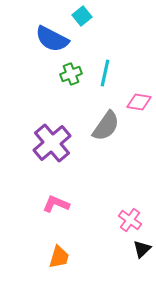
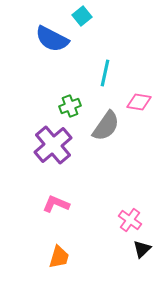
green cross: moved 1 px left, 32 px down
purple cross: moved 1 px right, 2 px down
